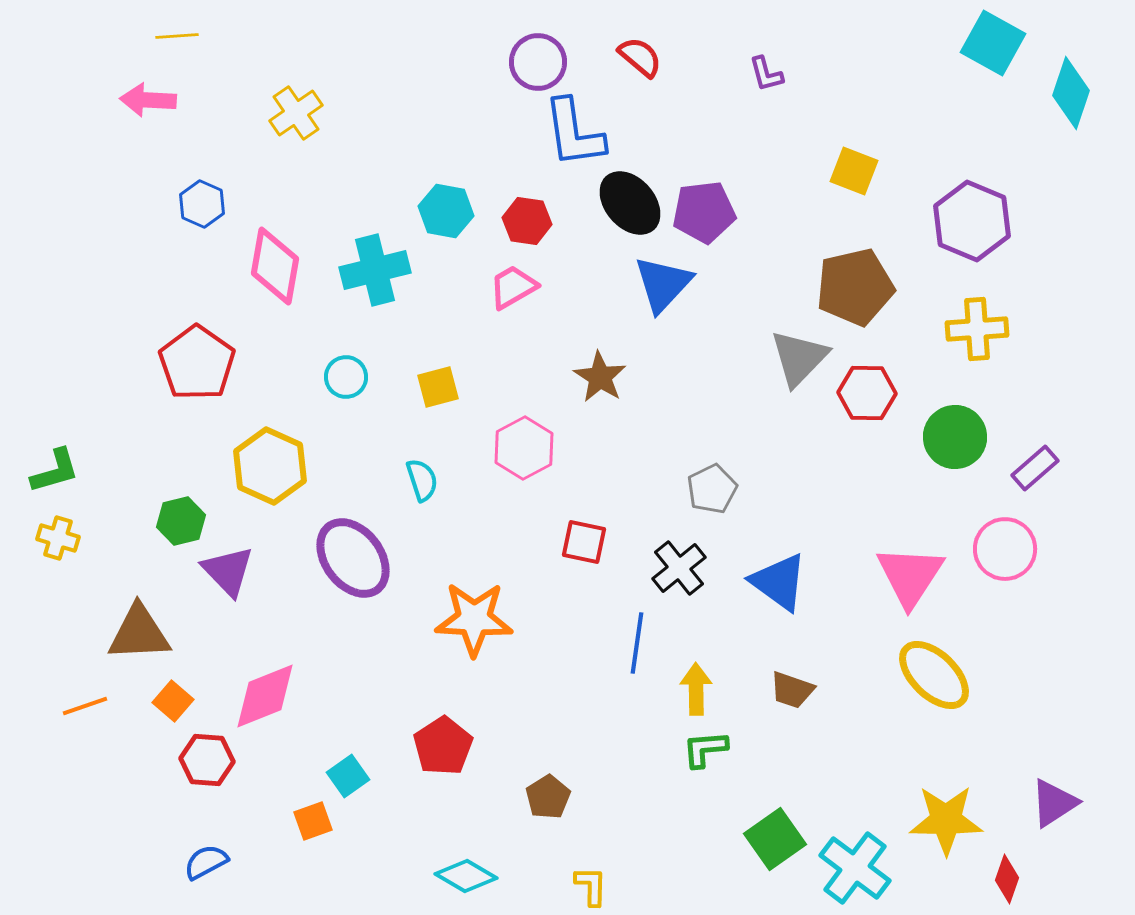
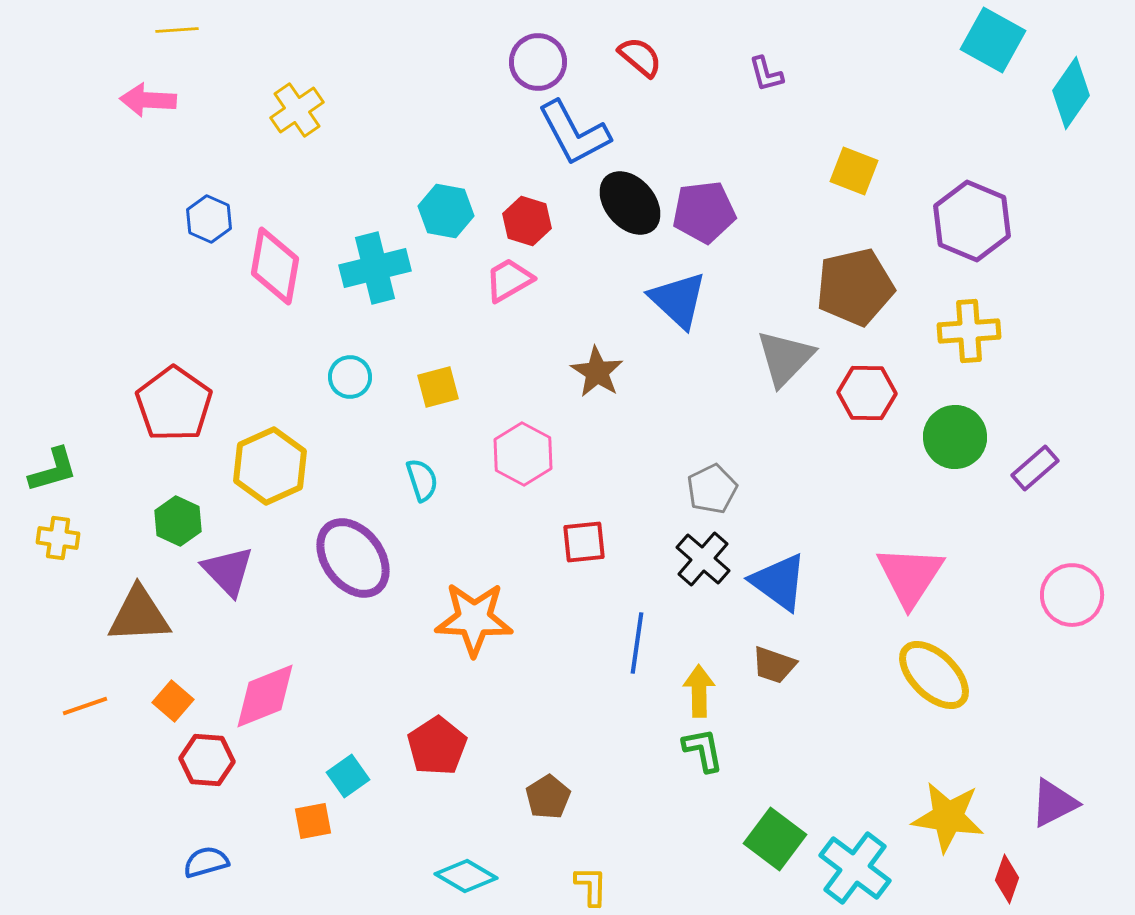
yellow line at (177, 36): moved 6 px up
cyan square at (993, 43): moved 3 px up
cyan diamond at (1071, 93): rotated 16 degrees clockwise
yellow cross at (296, 113): moved 1 px right, 3 px up
blue L-shape at (574, 133): rotated 20 degrees counterclockwise
blue hexagon at (202, 204): moved 7 px right, 15 px down
red hexagon at (527, 221): rotated 9 degrees clockwise
cyan cross at (375, 270): moved 2 px up
blue triangle at (663, 284): moved 15 px right, 16 px down; rotated 30 degrees counterclockwise
pink trapezoid at (513, 287): moved 4 px left, 7 px up
yellow cross at (977, 329): moved 8 px left, 2 px down
gray triangle at (799, 358): moved 14 px left
red pentagon at (197, 363): moved 23 px left, 41 px down
cyan circle at (346, 377): moved 4 px right
brown star at (600, 377): moved 3 px left, 5 px up
pink hexagon at (524, 448): moved 1 px left, 6 px down; rotated 4 degrees counterclockwise
yellow hexagon at (270, 466): rotated 12 degrees clockwise
green L-shape at (55, 471): moved 2 px left, 1 px up
green hexagon at (181, 521): moved 3 px left; rotated 21 degrees counterclockwise
yellow cross at (58, 538): rotated 9 degrees counterclockwise
red square at (584, 542): rotated 18 degrees counterclockwise
pink circle at (1005, 549): moved 67 px right, 46 px down
black cross at (679, 568): moved 24 px right, 9 px up; rotated 10 degrees counterclockwise
brown triangle at (139, 633): moved 18 px up
yellow arrow at (696, 689): moved 3 px right, 2 px down
brown trapezoid at (792, 690): moved 18 px left, 25 px up
red pentagon at (443, 746): moved 6 px left
green L-shape at (705, 749): moved 2 px left, 1 px down; rotated 84 degrees clockwise
purple triangle at (1054, 803): rotated 6 degrees clockwise
yellow star at (946, 820): moved 2 px right, 3 px up; rotated 8 degrees clockwise
orange square at (313, 821): rotated 9 degrees clockwise
green square at (775, 839): rotated 18 degrees counterclockwise
blue semicircle at (206, 862): rotated 12 degrees clockwise
